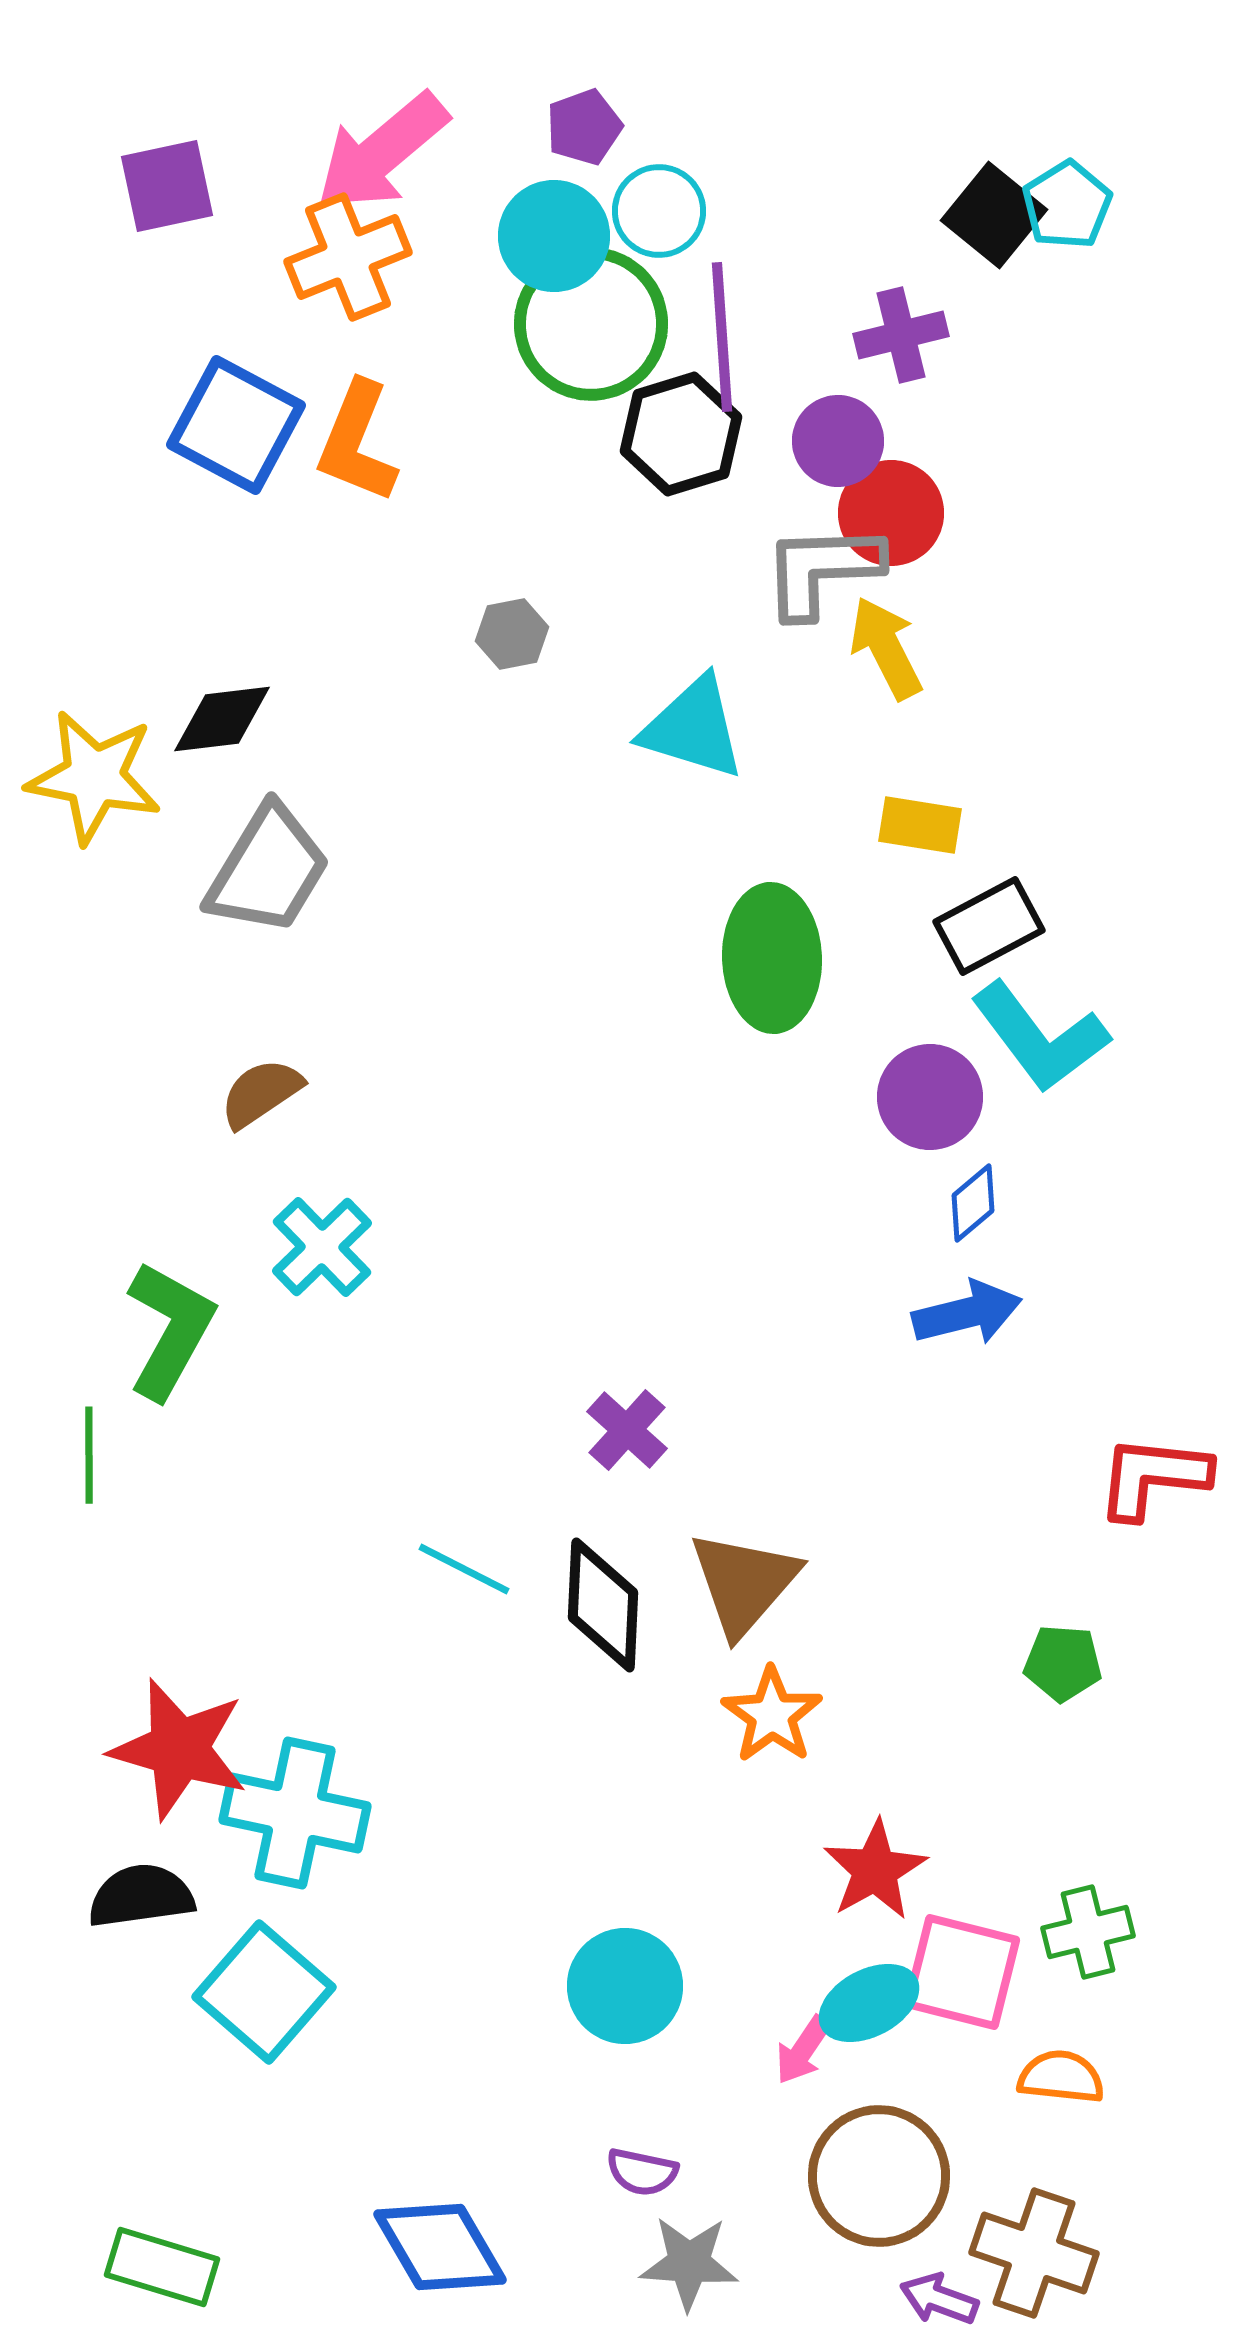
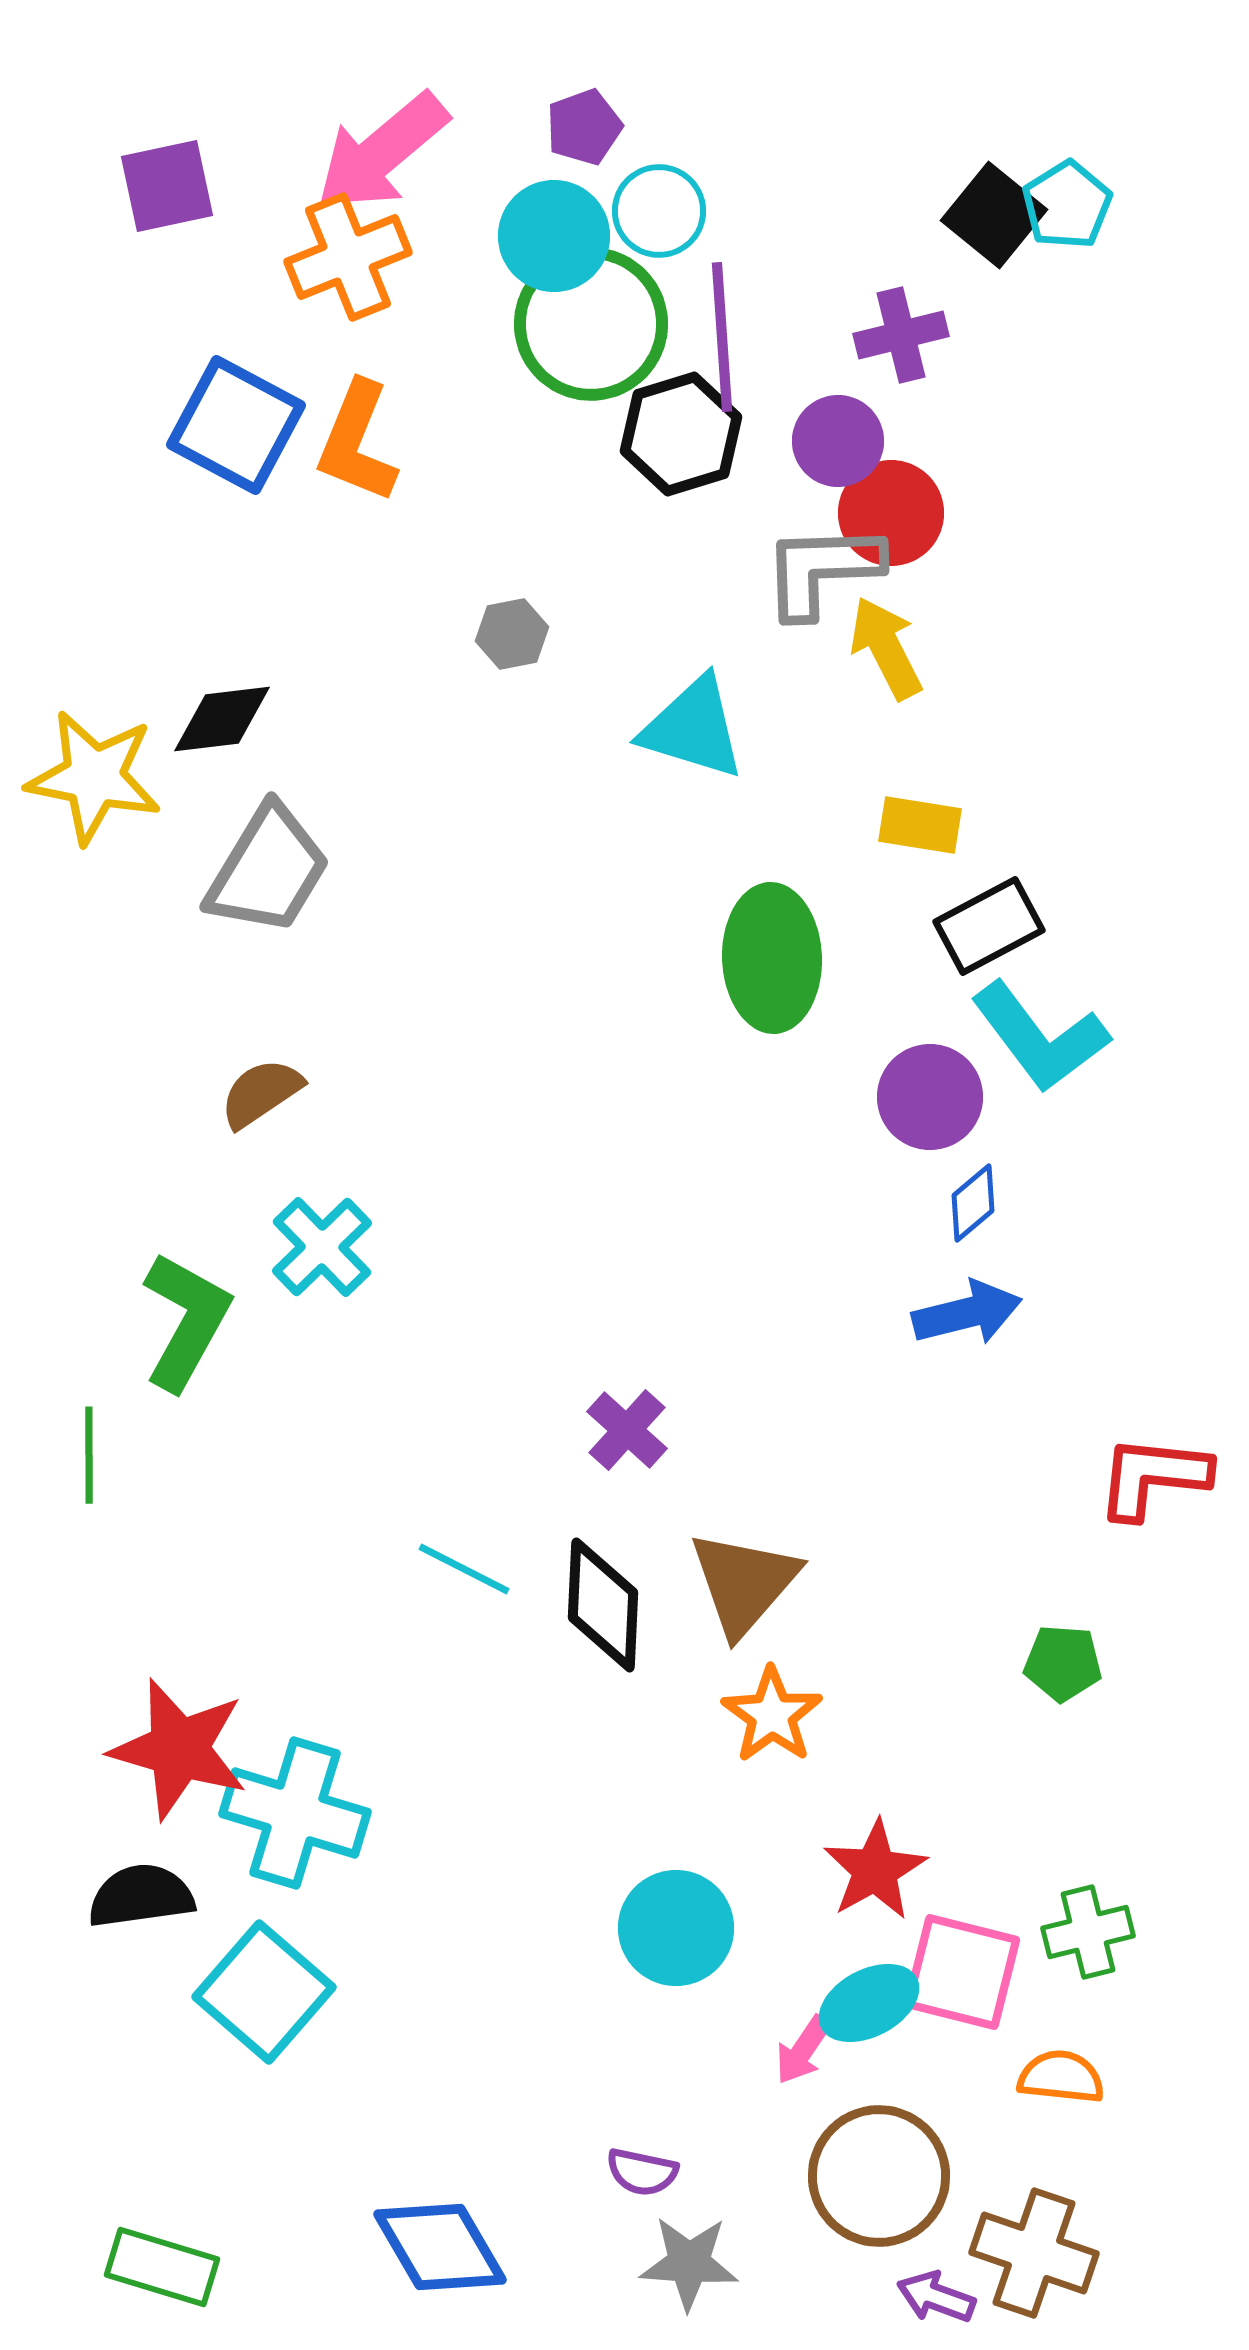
green L-shape at (170, 1330): moved 16 px right, 9 px up
cyan cross at (295, 1813): rotated 5 degrees clockwise
cyan circle at (625, 1986): moved 51 px right, 58 px up
purple arrow at (939, 2299): moved 3 px left, 2 px up
